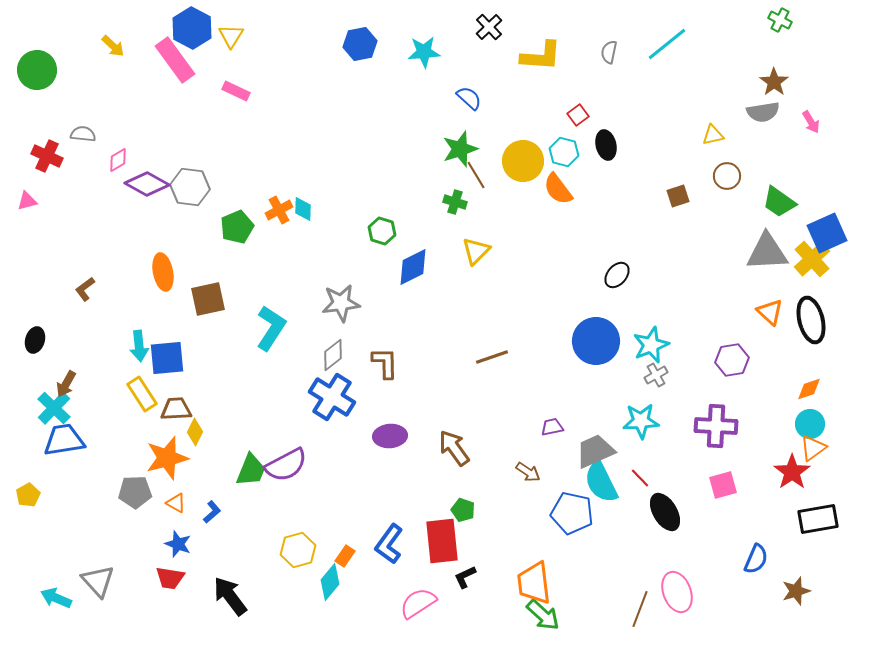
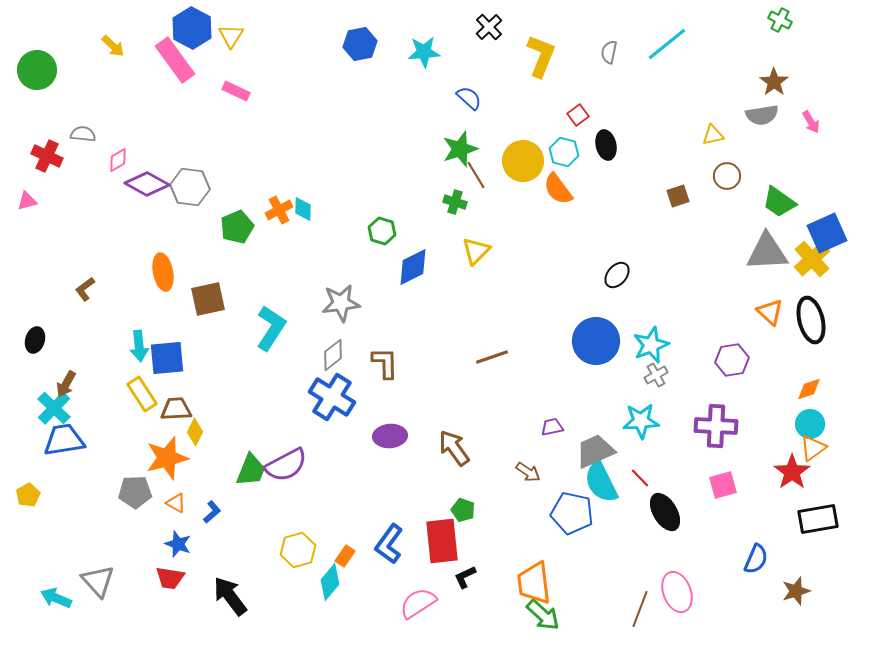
yellow L-shape at (541, 56): rotated 72 degrees counterclockwise
gray semicircle at (763, 112): moved 1 px left, 3 px down
